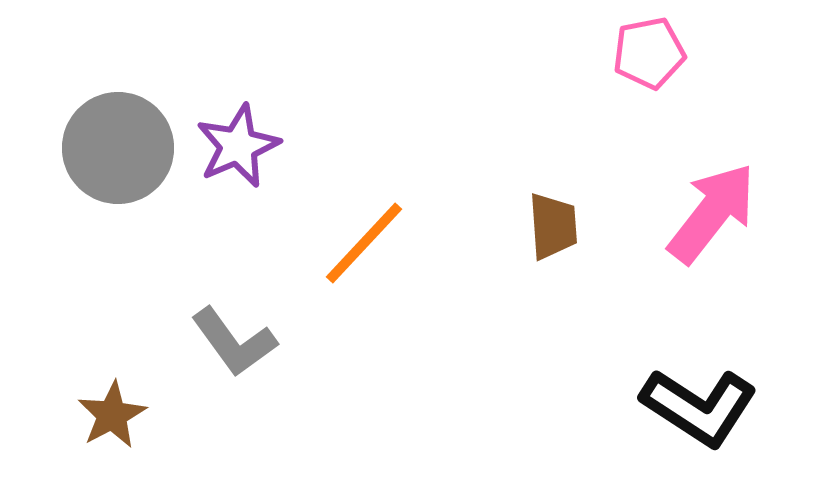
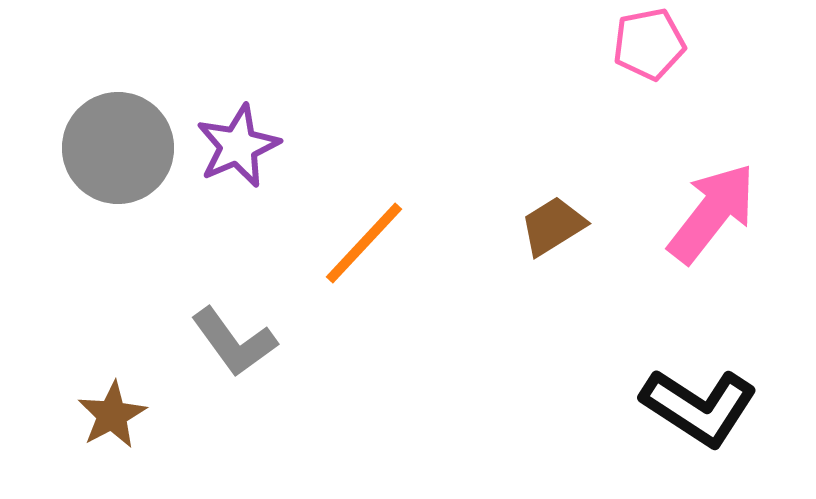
pink pentagon: moved 9 px up
brown trapezoid: rotated 118 degrees counterclockwise
